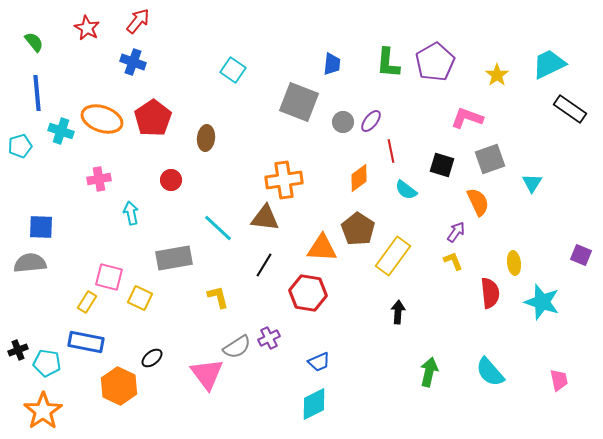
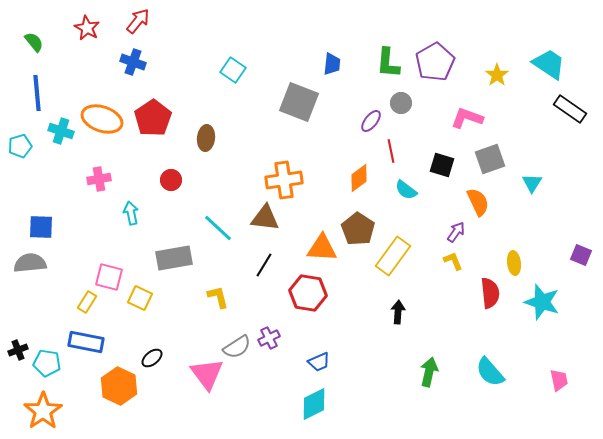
cyan trapezoid at (549, 64): rotated 60 degrees clockwise
gray circle at (343, 122): moved 58 px right, 19 px up
